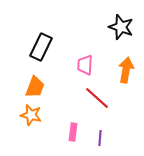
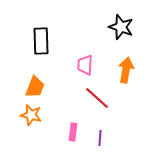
black rectangle: moved 6 px up; rotated 28 degrees counterclockwise
